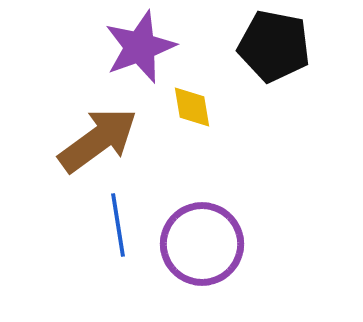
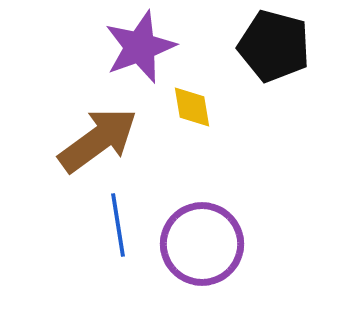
black pentagon: rotated 4 degrees clockwise
